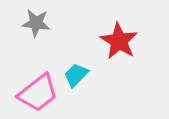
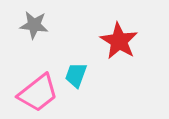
gray star: moved 2 px left, 2 px down
cyan trapezoid: rotated 24 degrees counterclockwise
